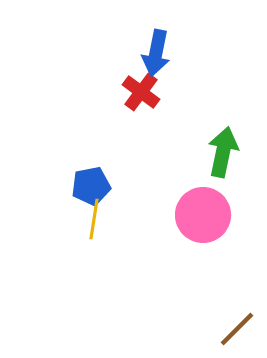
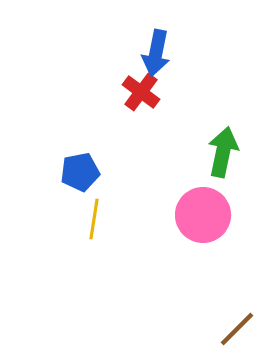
blue pentagon: moved 11 px left, 14 px up
